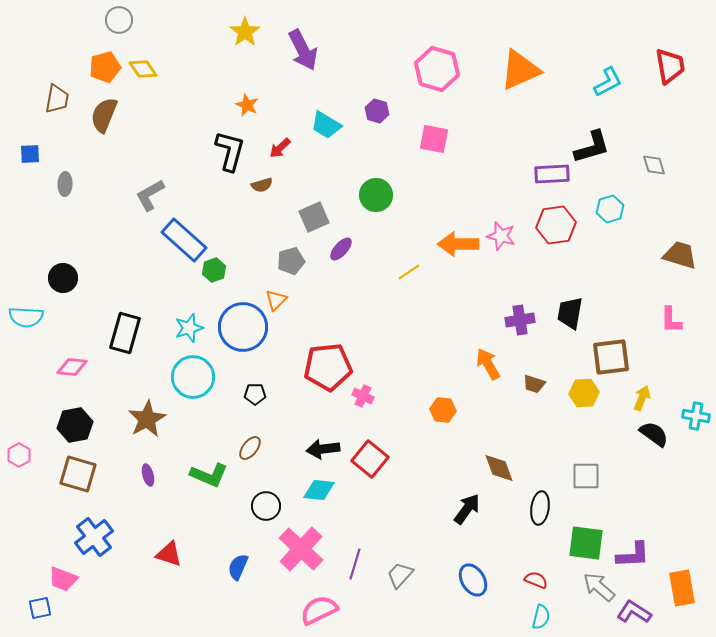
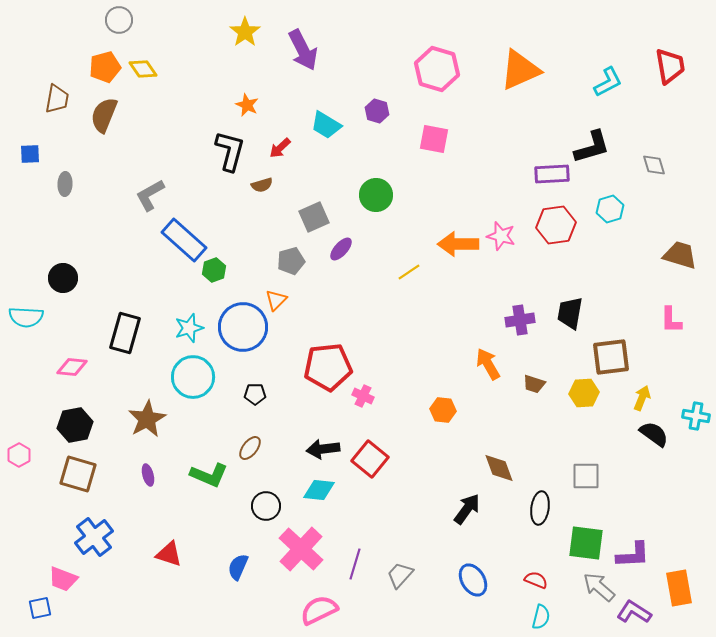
orange rectangle at (682, 588): moved 3 px left
